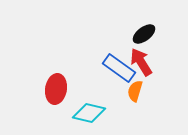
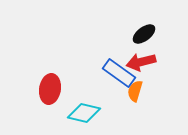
red arrow: rotated 72 degrees counterclockwise
blue rectangle: moved 5 px down
red ellipse: moved 6 px left
cyan diamond: moved 5 px left
